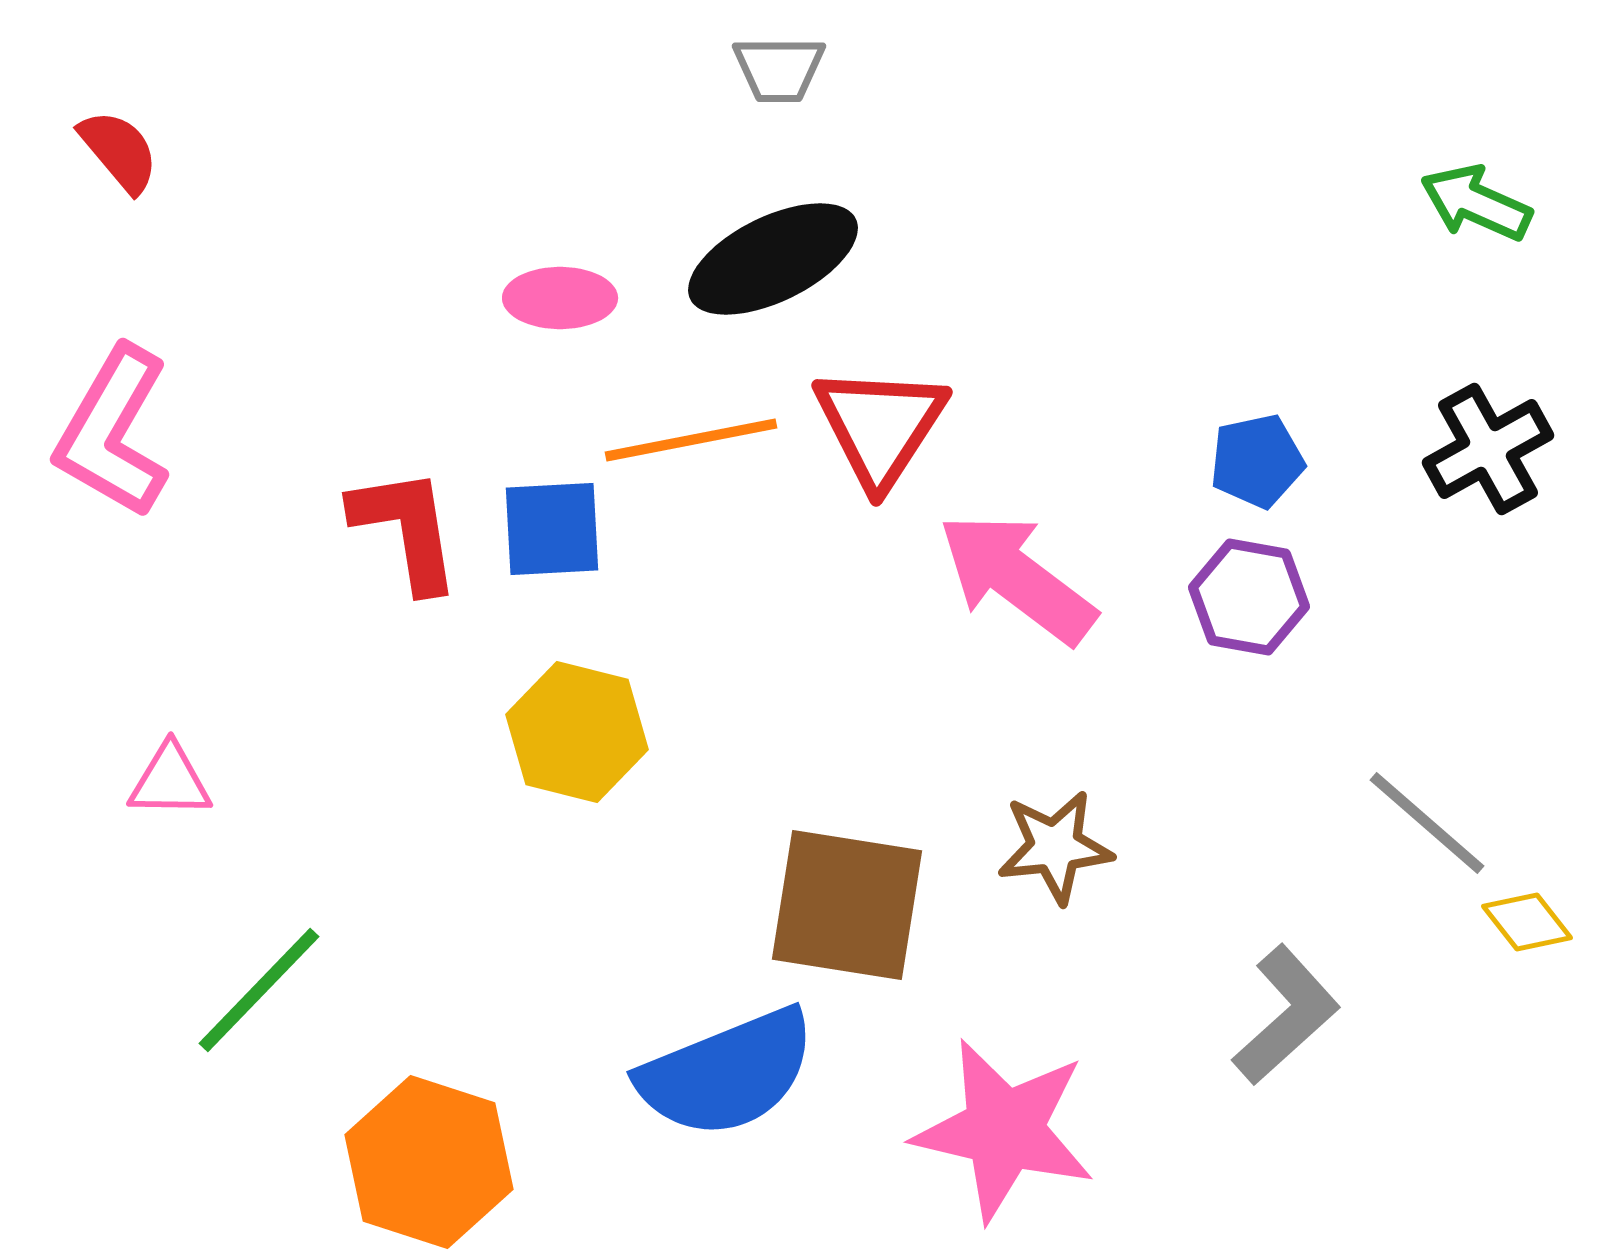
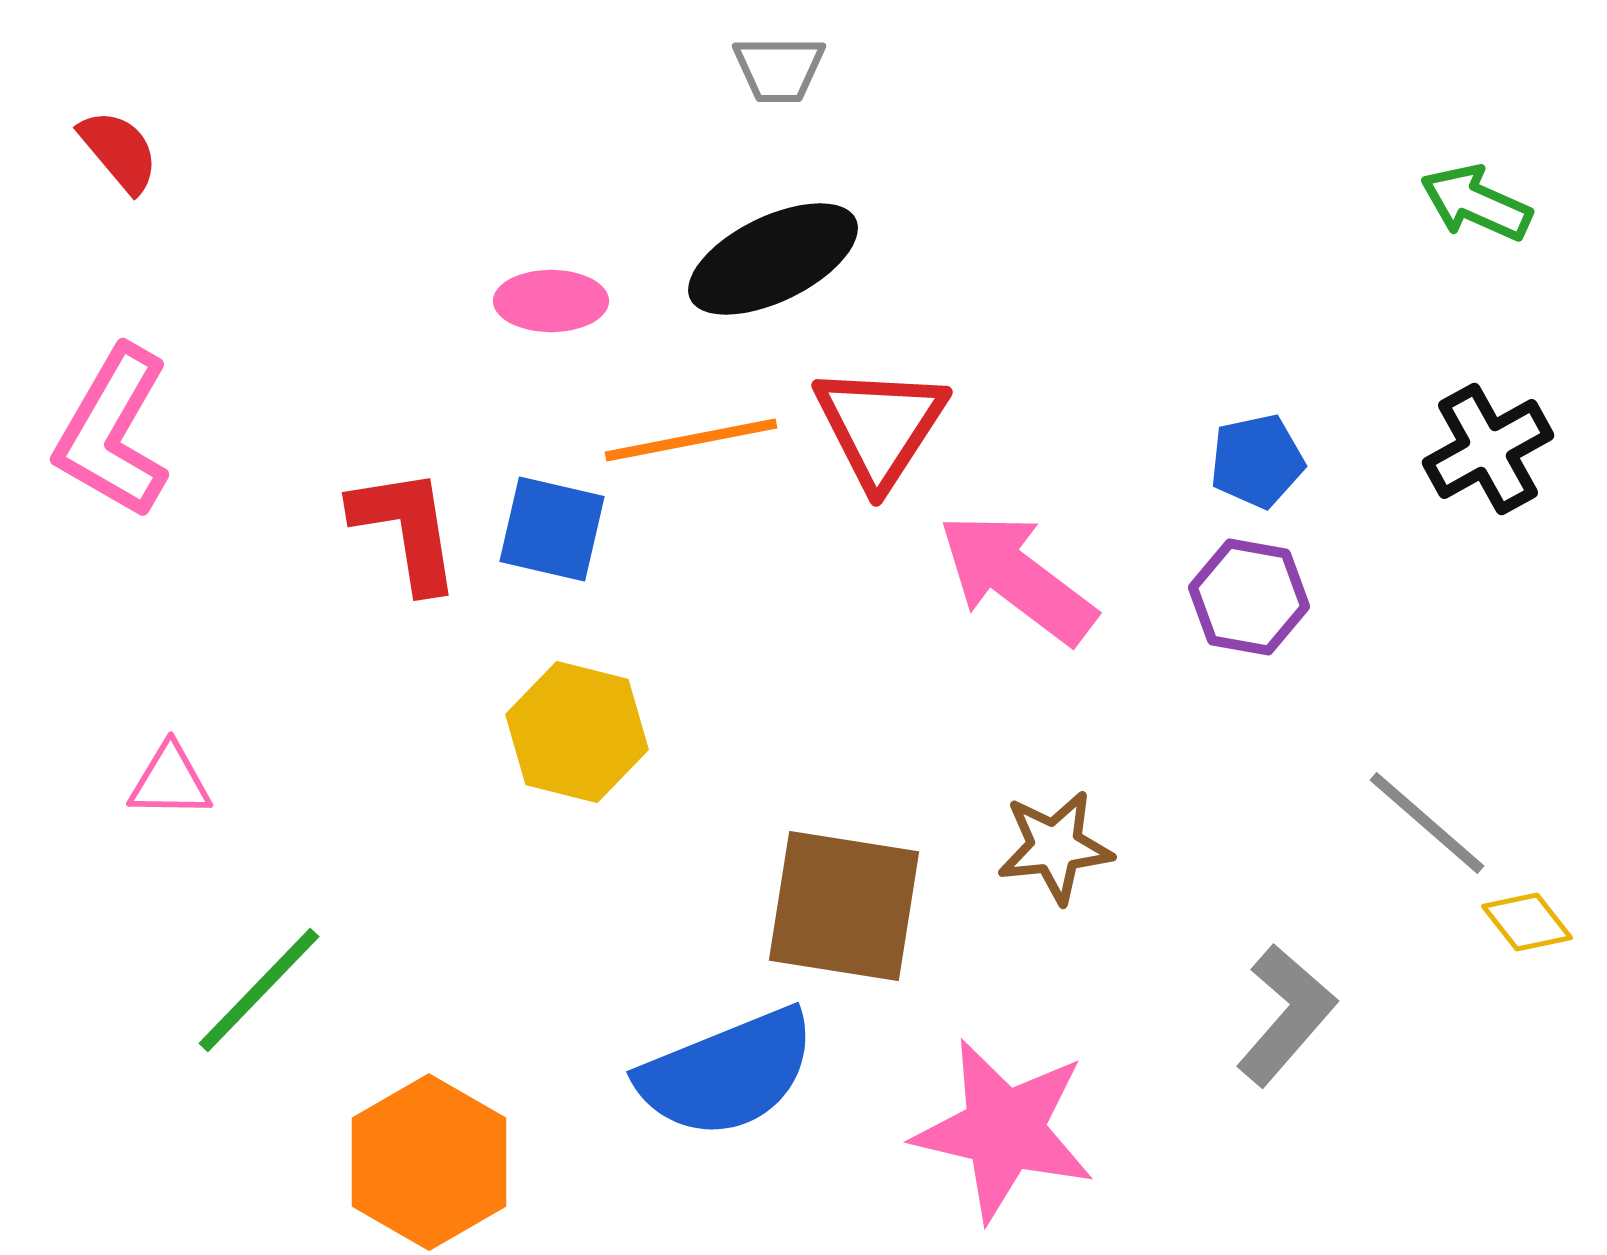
pink ellipse: moved 9 px left, 3 px down
blue square: rotated 16 degrees clockwise
brown square: moved 3 px left, 1 px down
gray L-shape: rotated 7 degrees counterclockwise
orange hexagon: rotated 12 degrees clockwise
